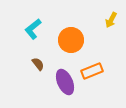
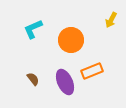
cyan L-shape: rotated 15 degrees clockwise
brown semicircle: moved 5 px left, 15 px down
